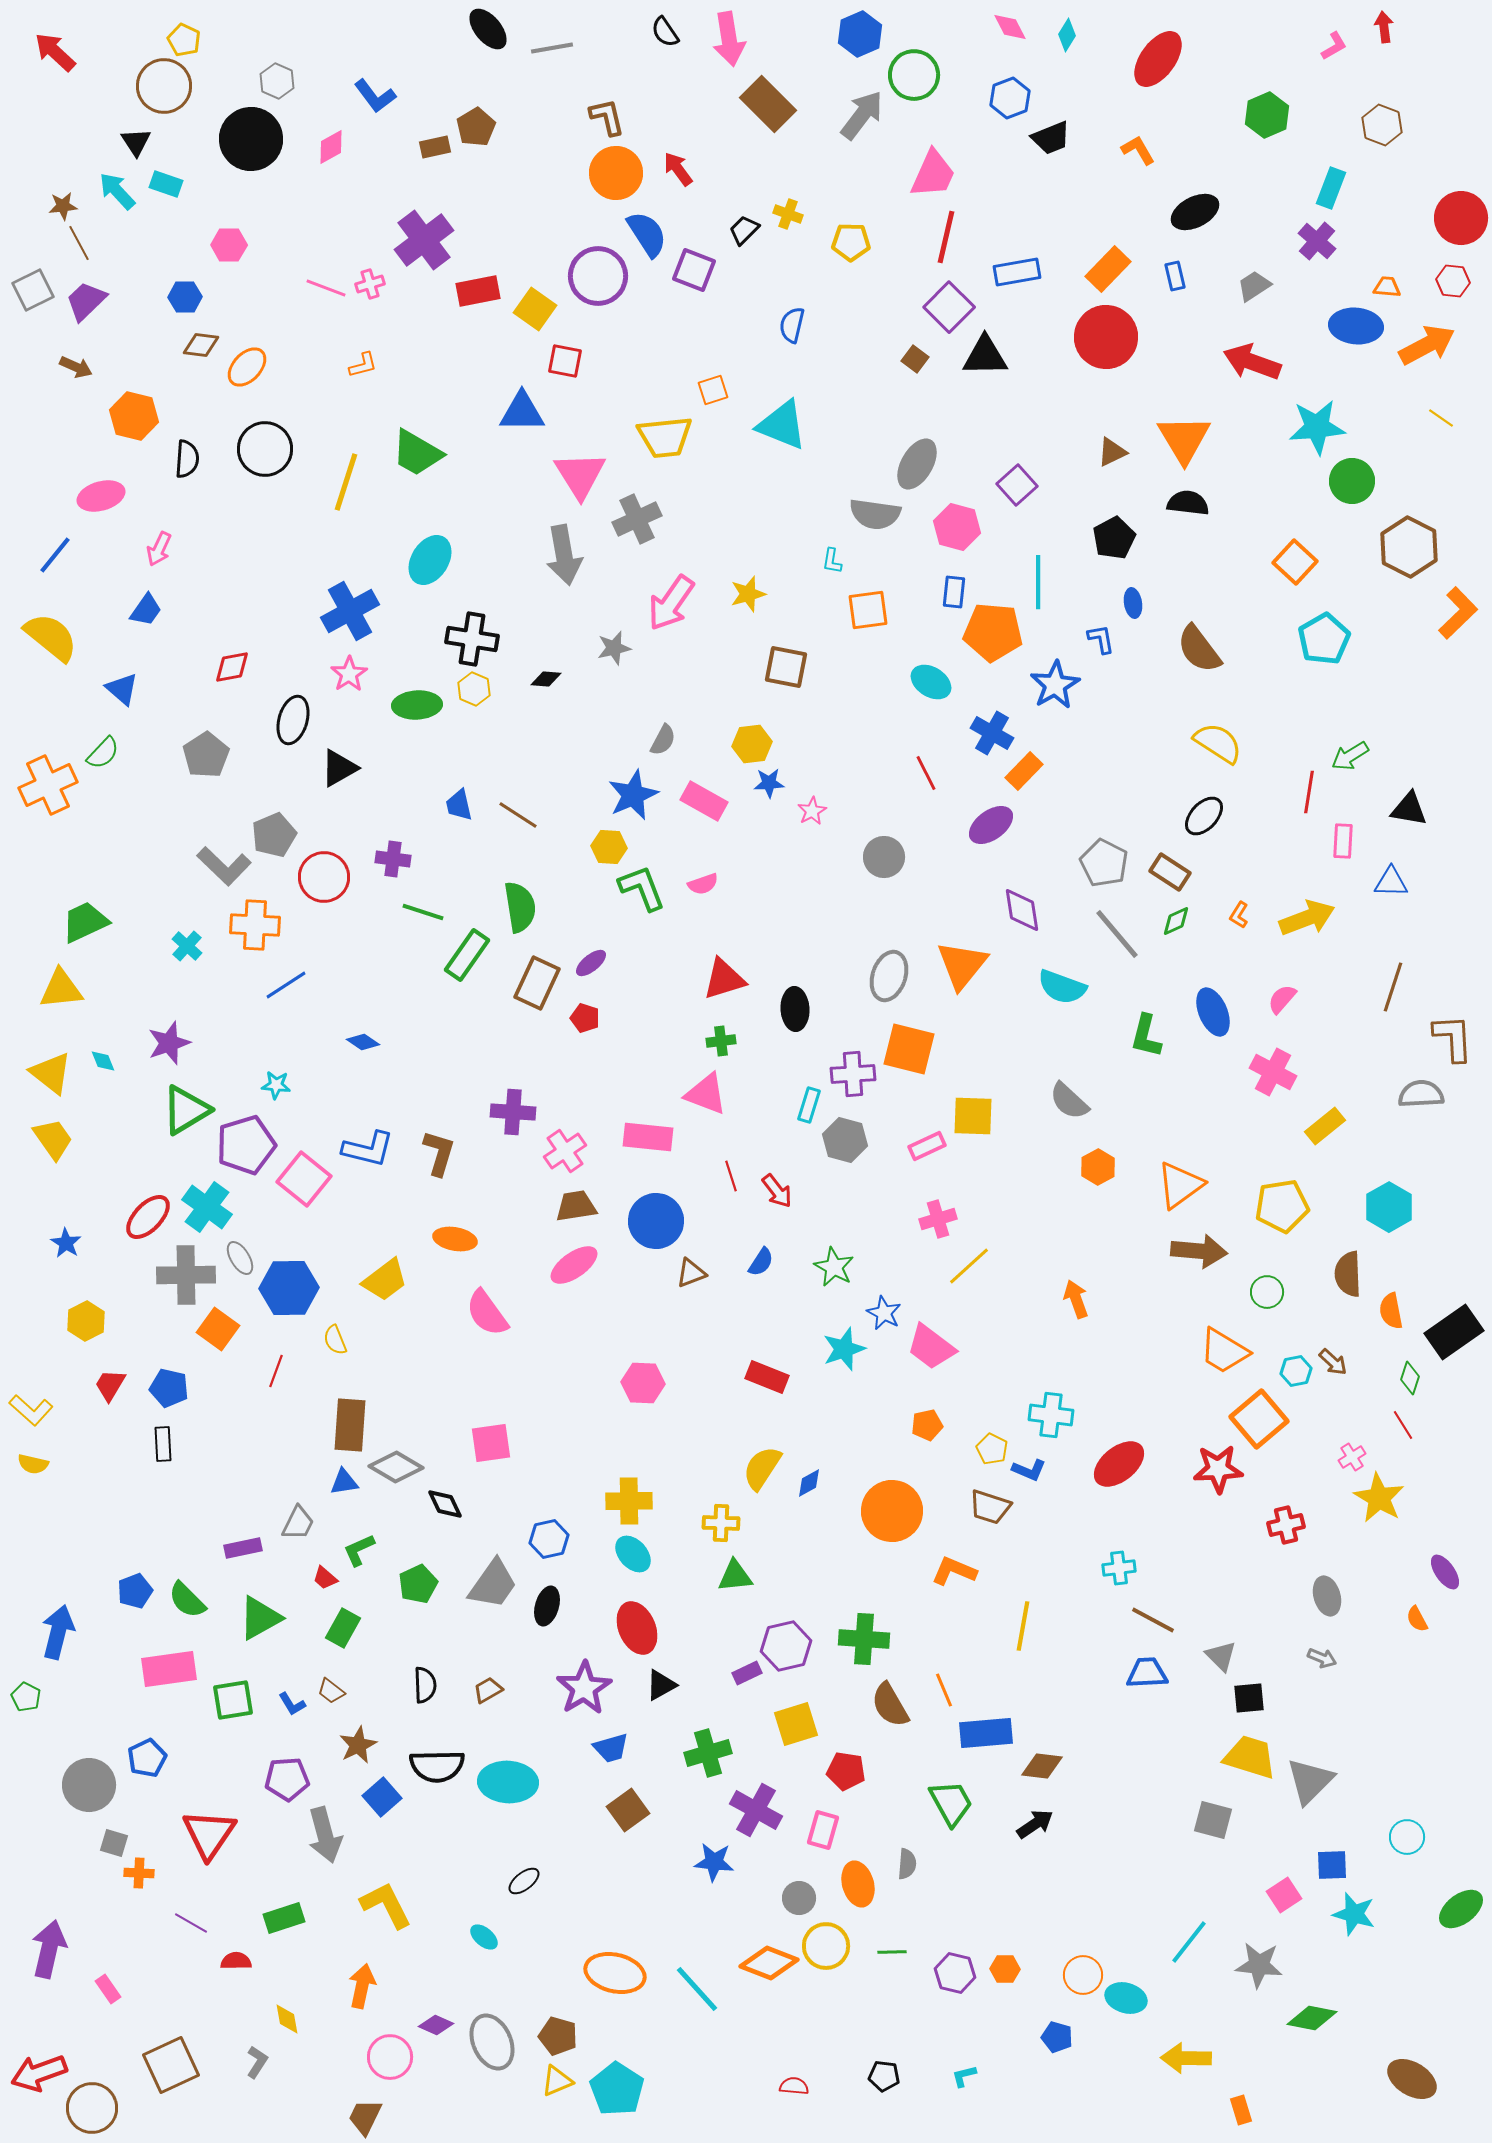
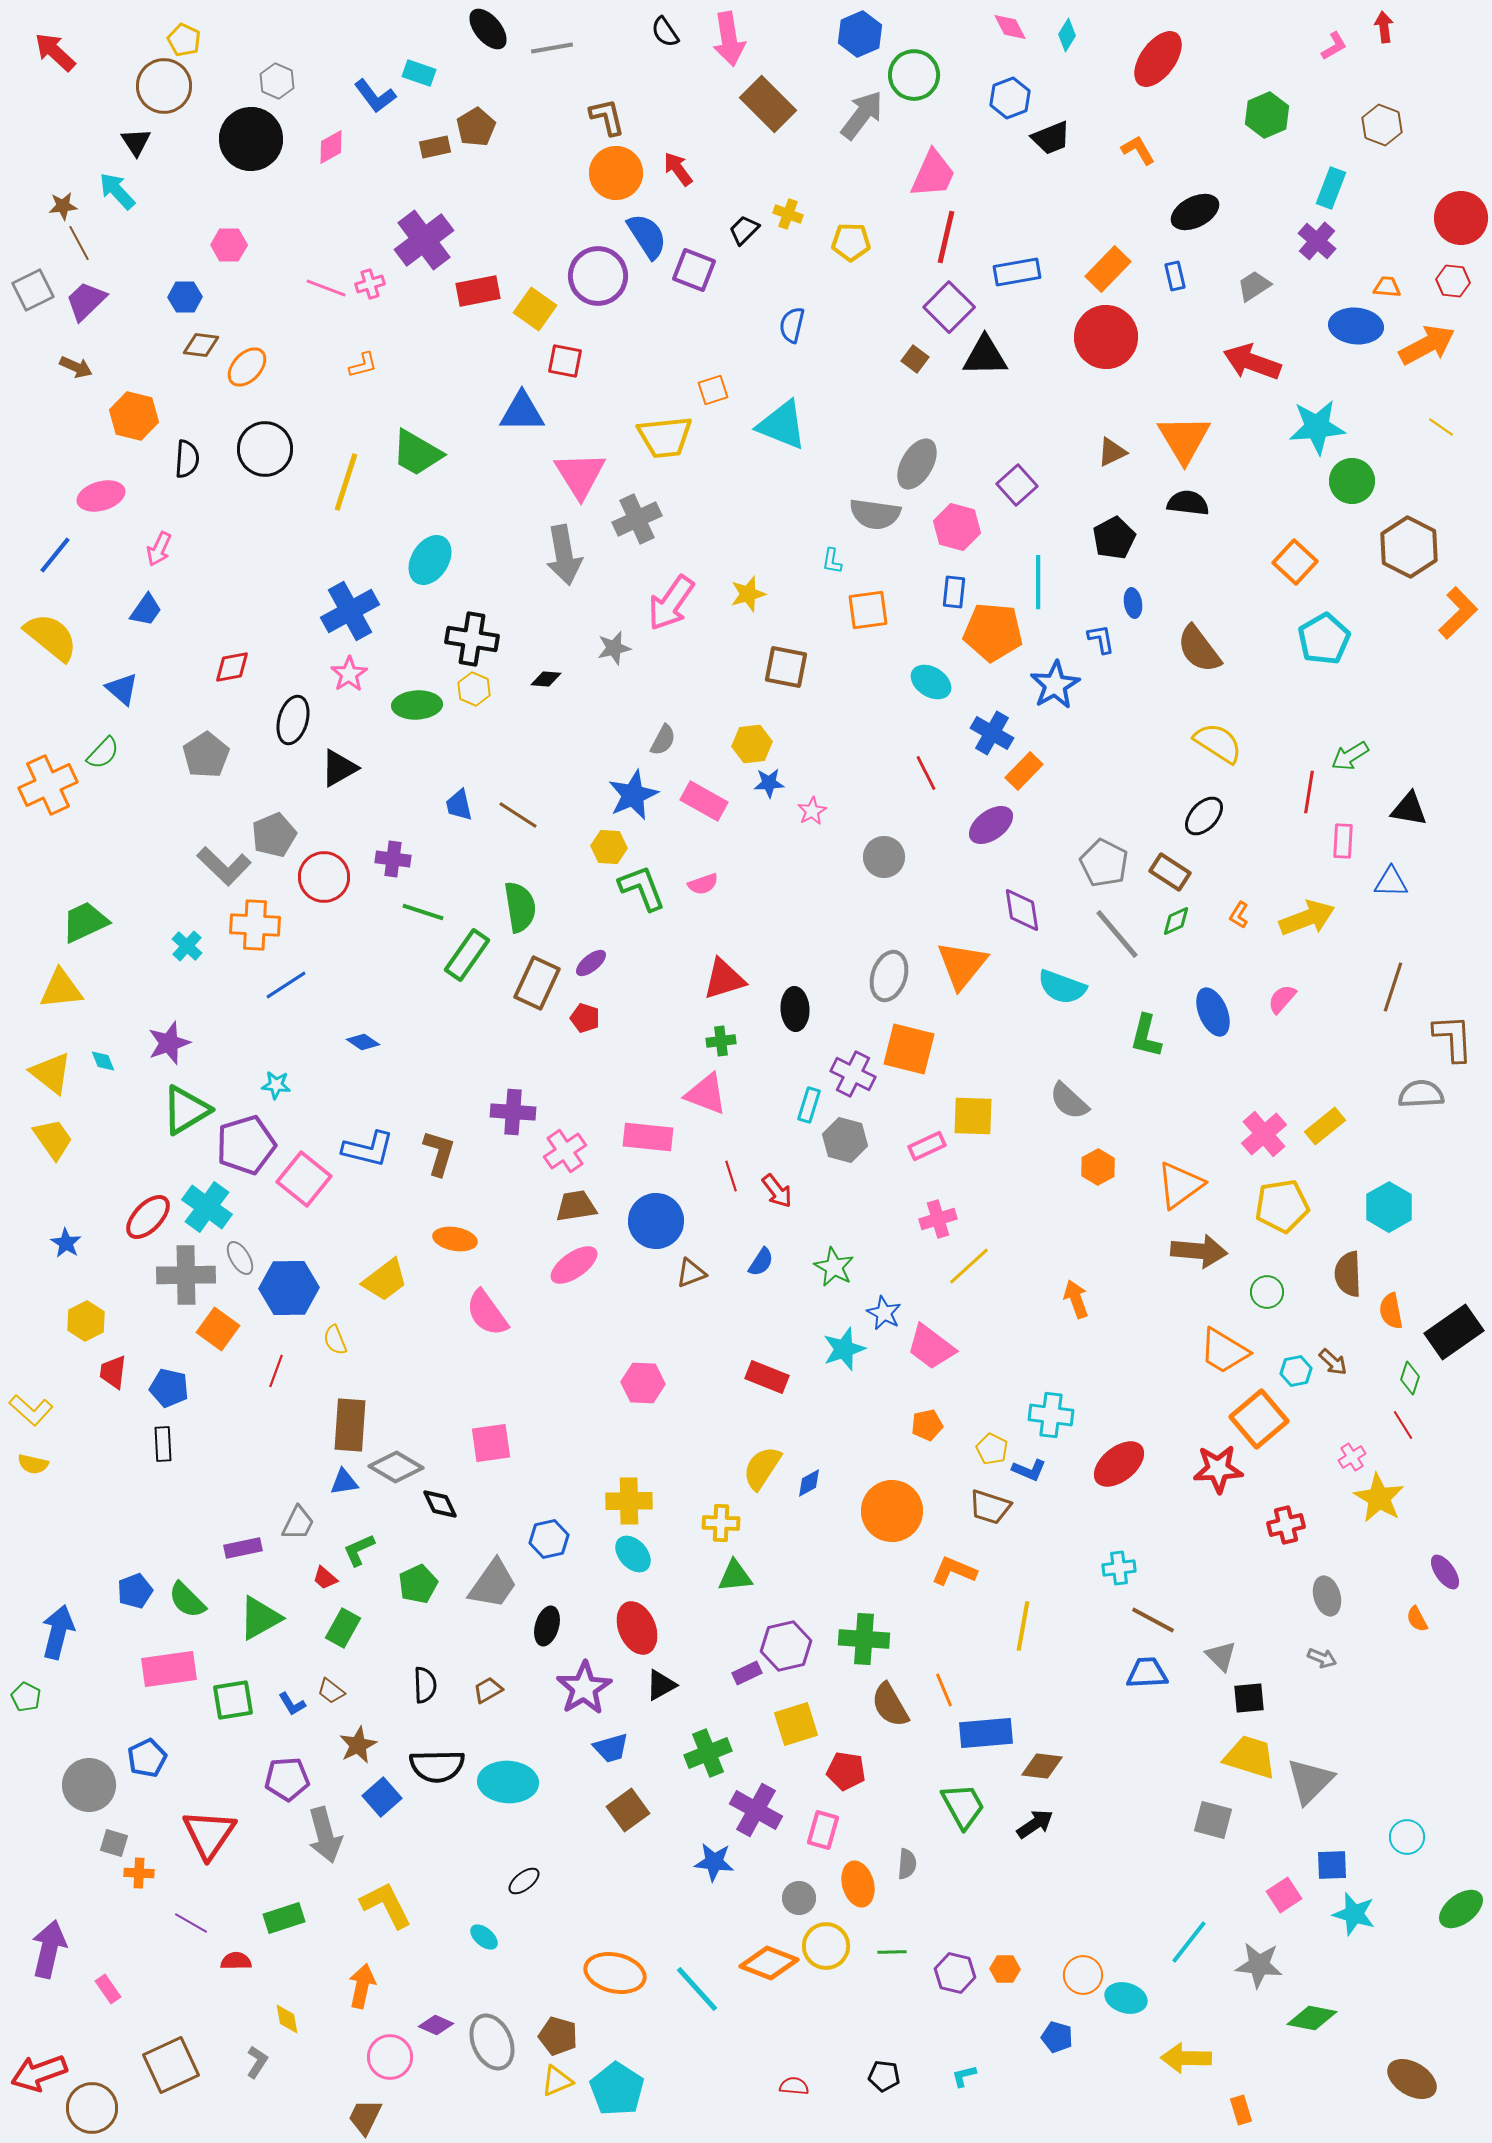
cyan rectangle at (166, 184): moved 253 px right, 111 px up
blue semicircle at (647, 234): moved 2 px down
yellow line at (1441, 418): moved 9 px down
pink cross at (1273, 1072): moved 9 px left, 62 px down; rotated 21 degrees clockwise
purple cross at (853, 1074): rotated 30 degrees clockwise
red trapezoid at (110, 1385): moved 3 px right, 13 px up; rotated 24 degrees counterclockwise
black diamond at (445, 1504): moved 5 px left
black ellipse at (547, 1606): moved 20 px down
green cross at (708, 1753): rotated 6 degrees counterclockwise
green trapezoid at (951, 1803): moved 12 px right, 3 px down
